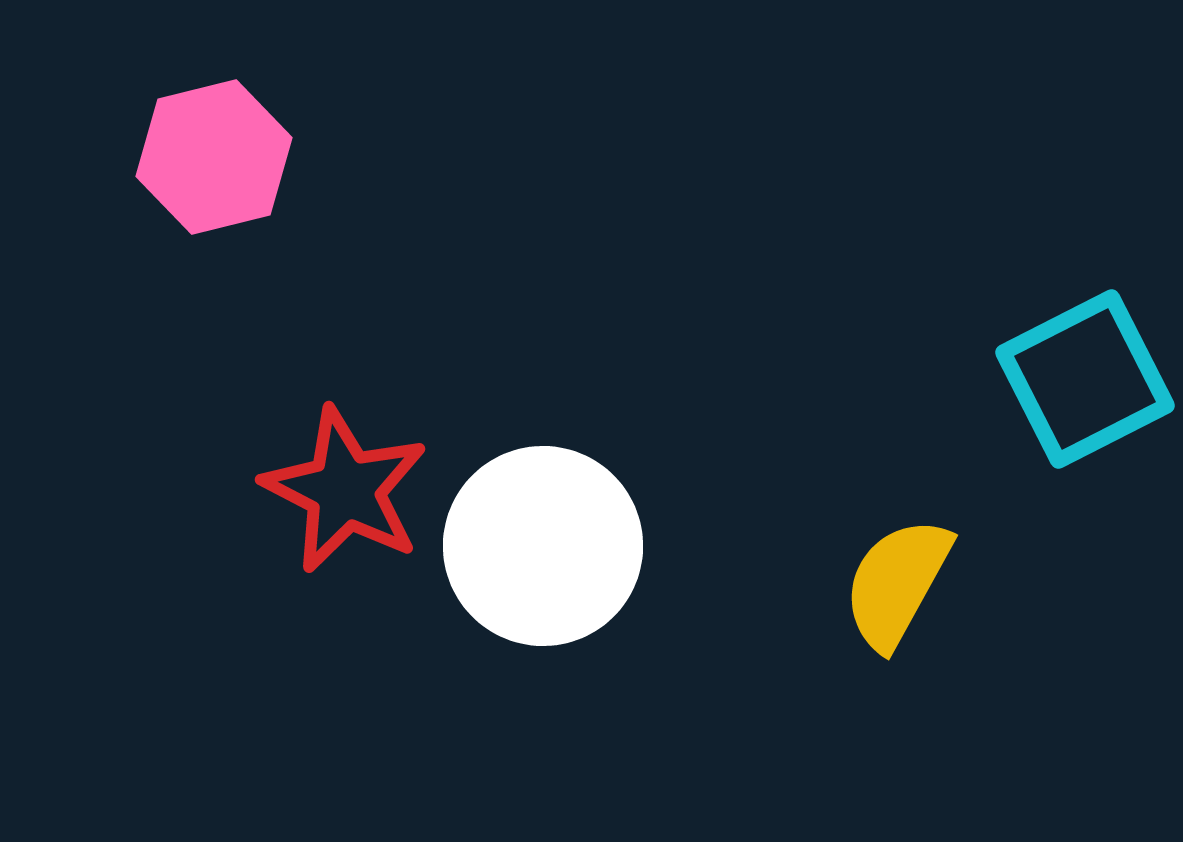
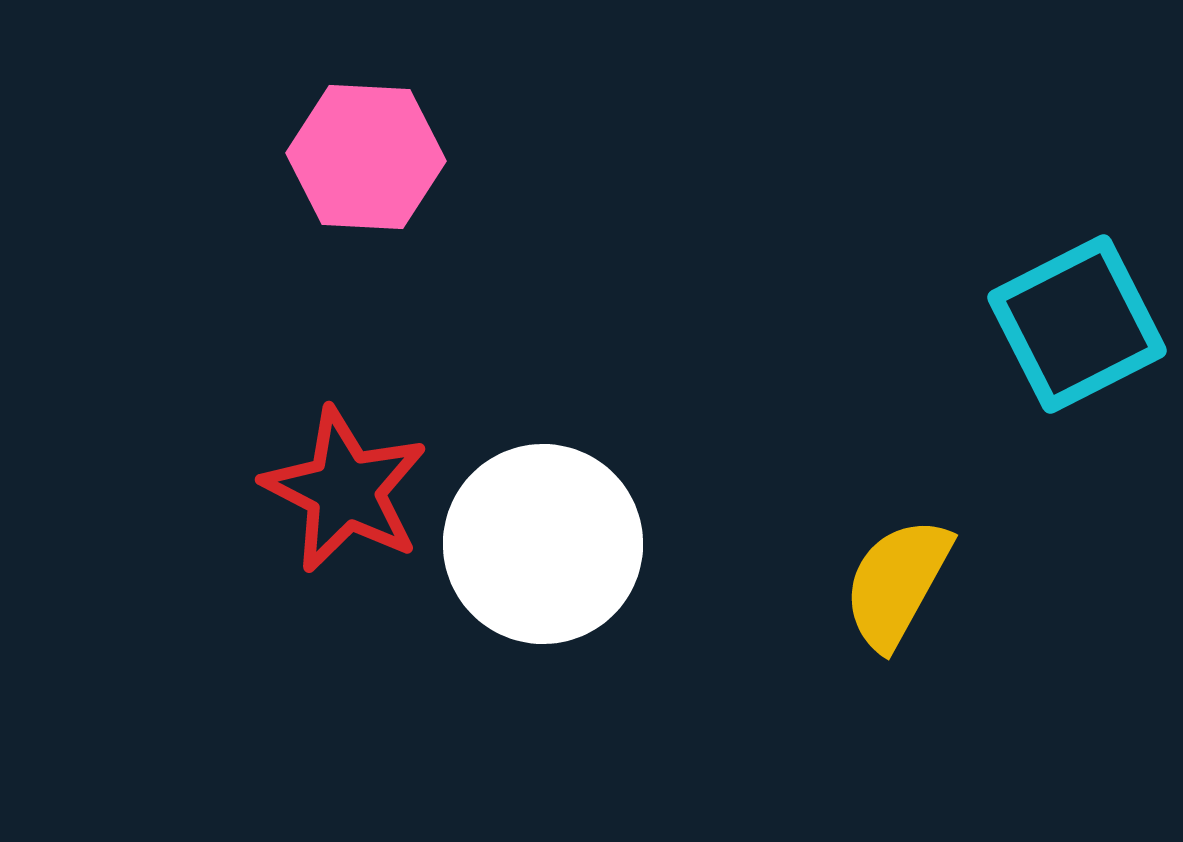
pink hexagon: moved 152 px right; rotated 17 degrees clockwise
cyan square: moved 8 px left, 55 px up
white circle: moved 2 px up
